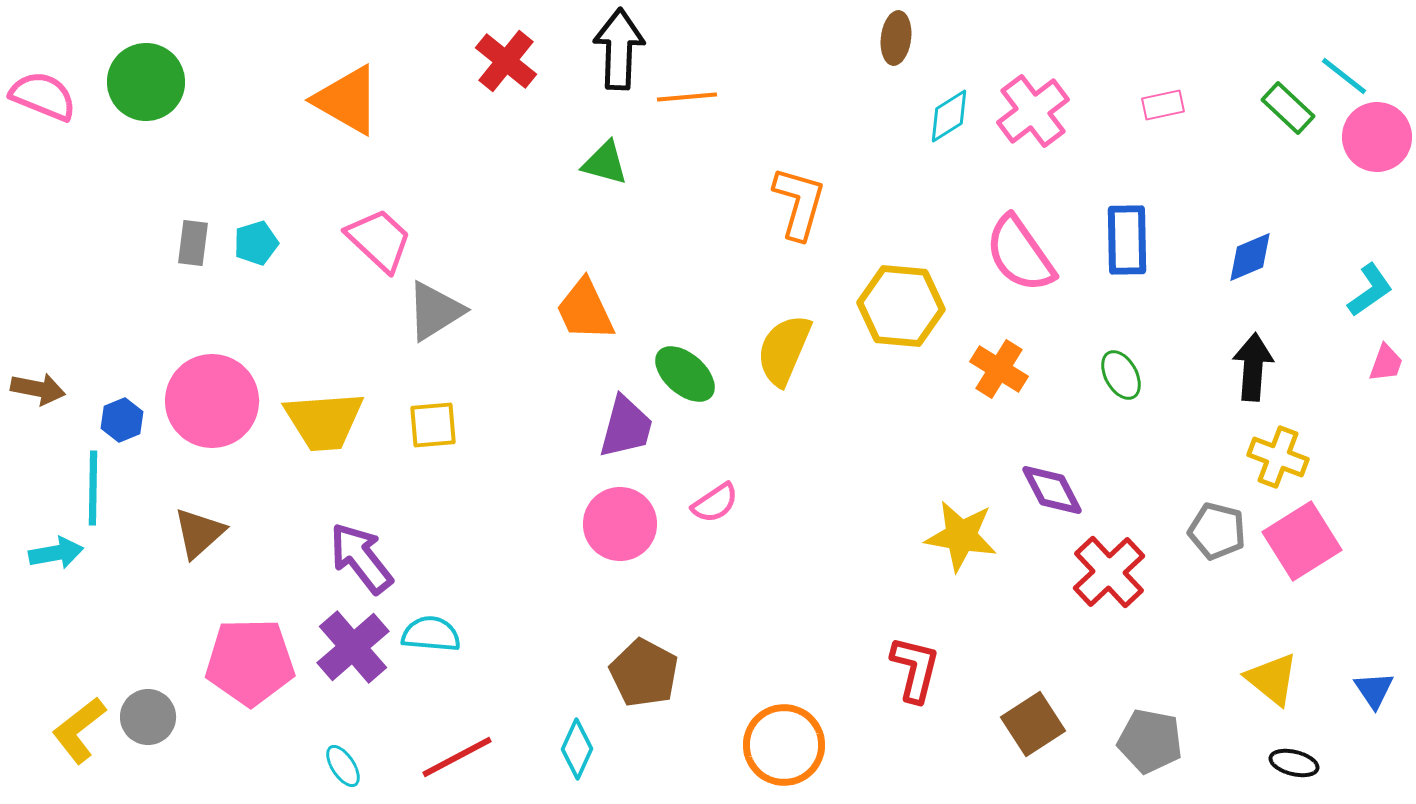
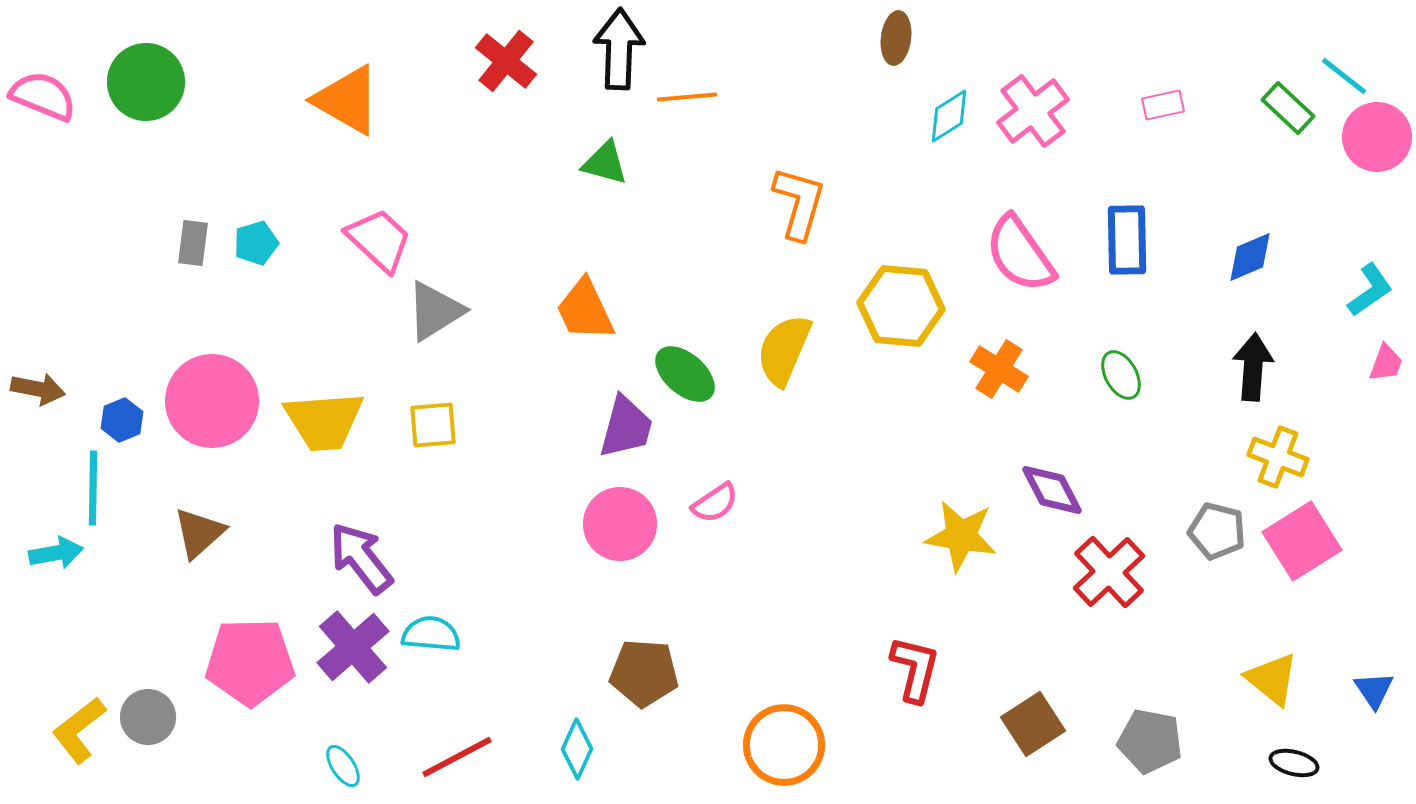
brown pentagon at (644, 673): rotated 24 degrees counterclockwise
